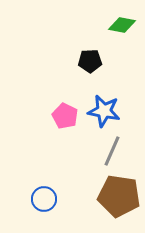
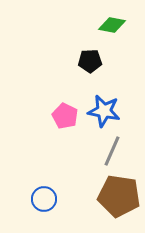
green diamond: moved 10 px left
